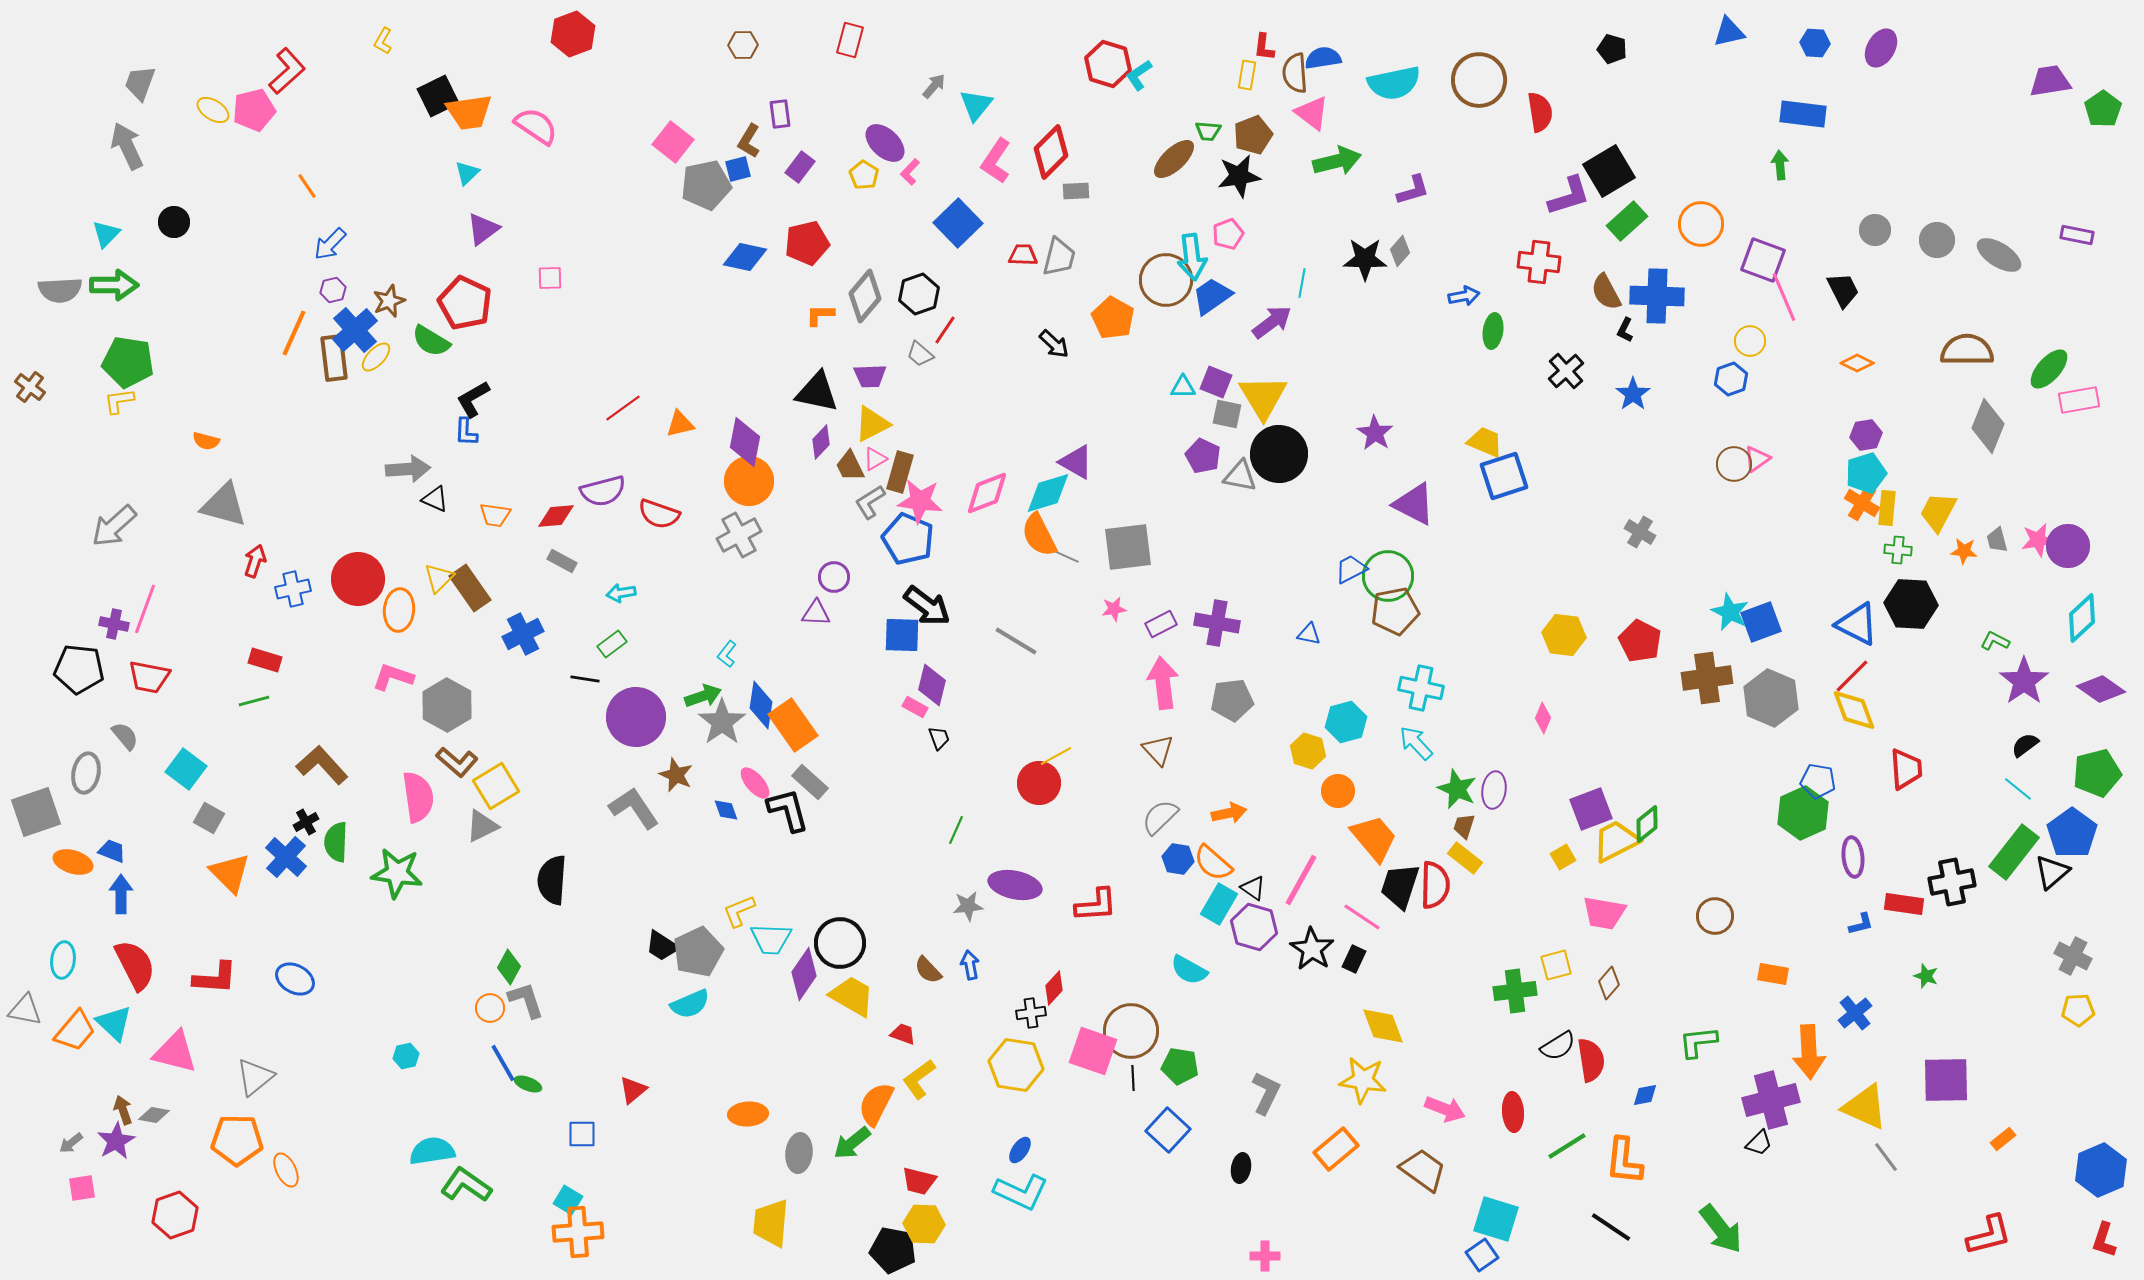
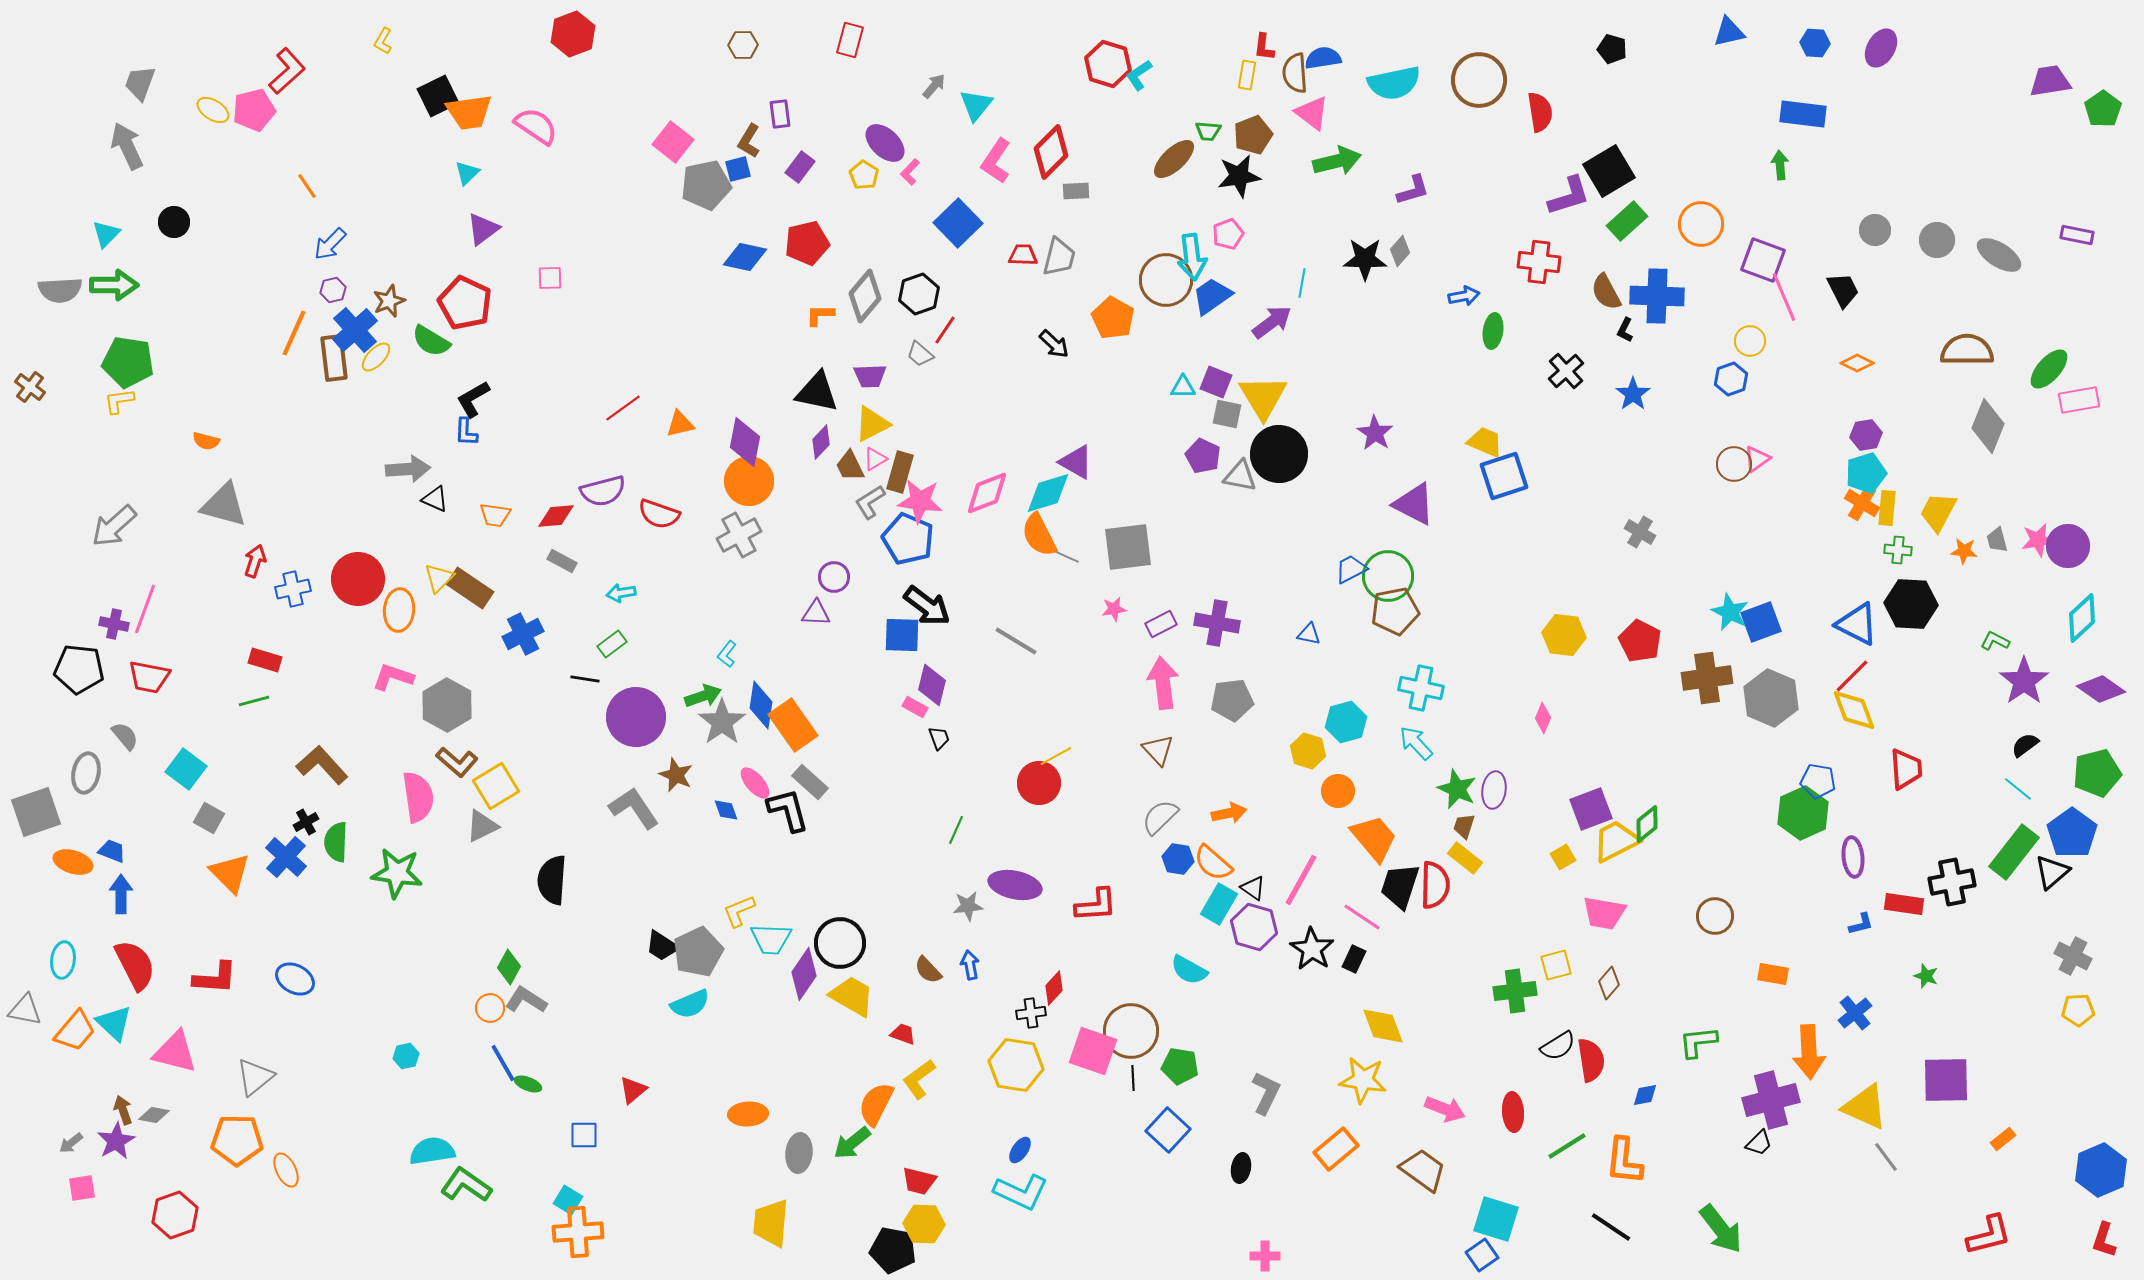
brown rectangle at (470, 588): rotated 21 degrees counterclockwise
gray L-shape at (526, 1000): rotated 39 degrees counterclockwise
blue square at (582, 1134): moved 2 px right, 1 px down
